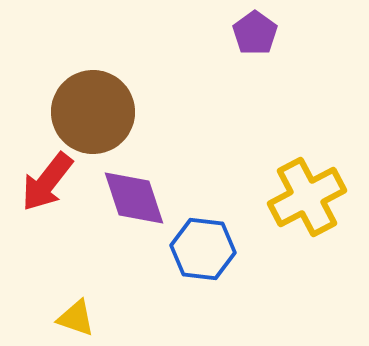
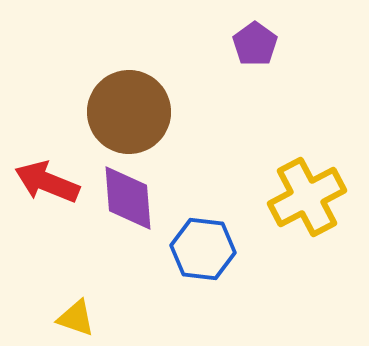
purple pentagon: moved 11 px down
brown circle: moved 36 px right
red arrow: rotated 74 degrees clockwise
purple diamond: moved 6 px left; rotated 14 degrees clockwise
